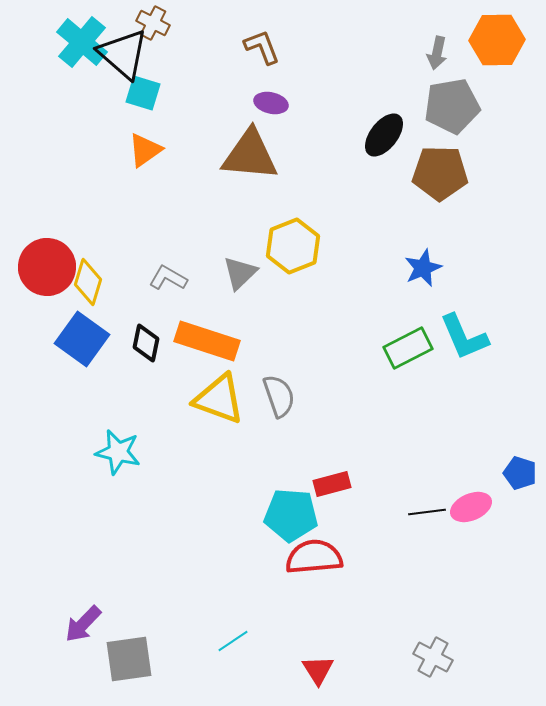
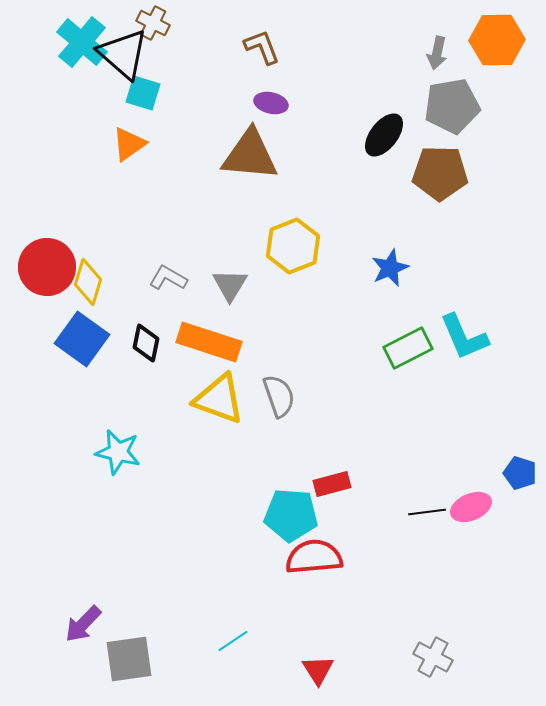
orange triangle: moved 16 px left, 6 px up
blue star: moved 33 px left
gray triangle: moved 10 px left, 12 px down; rotated 15 degrees counterclockwise
orange rectangle: moved 2 px right, 1 px down
